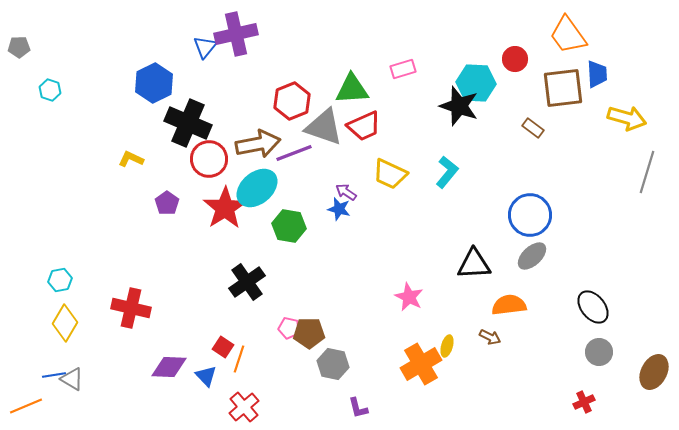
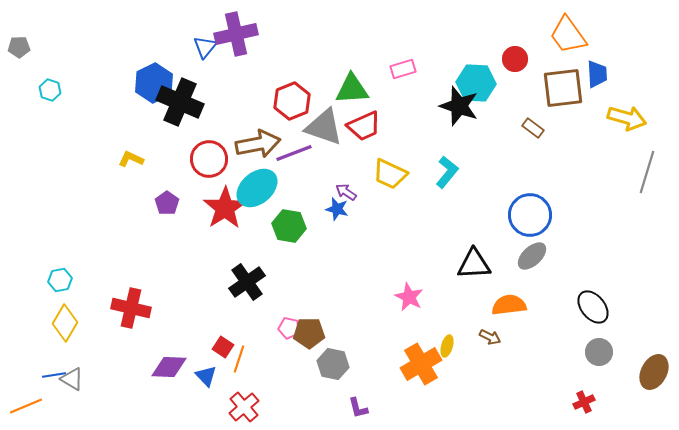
black cross at (188, 123): moved 8 px left, 21 px up
blue star at (339, 209): moved 2 px left
